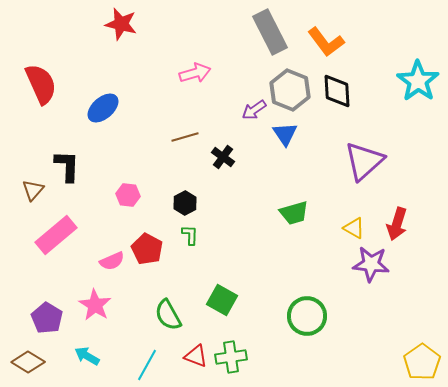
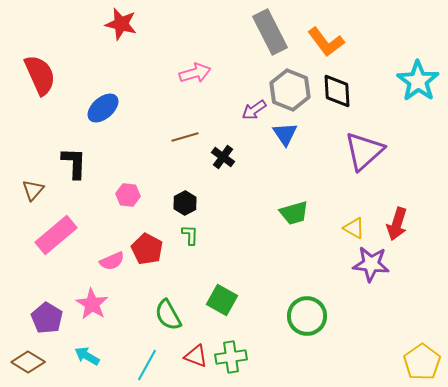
red semicircle: moved 1 px left, 9 px up
purple triangle: moved 10 px up
black L-shape: moved 7 px right, 3 px up
pink star: moved 3 px left, 1 px up
